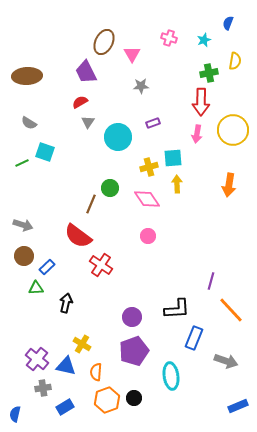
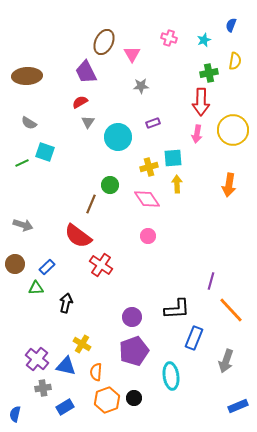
blue semicircle at (228, 23): moved 3 px right, 2 px down
green circle at (110, 188): moved 3 px up
brown circle at (24, 256): moved 9 px left, 8 px down
gray arrow at (226, 361): rotated 90 degrees clockwise
